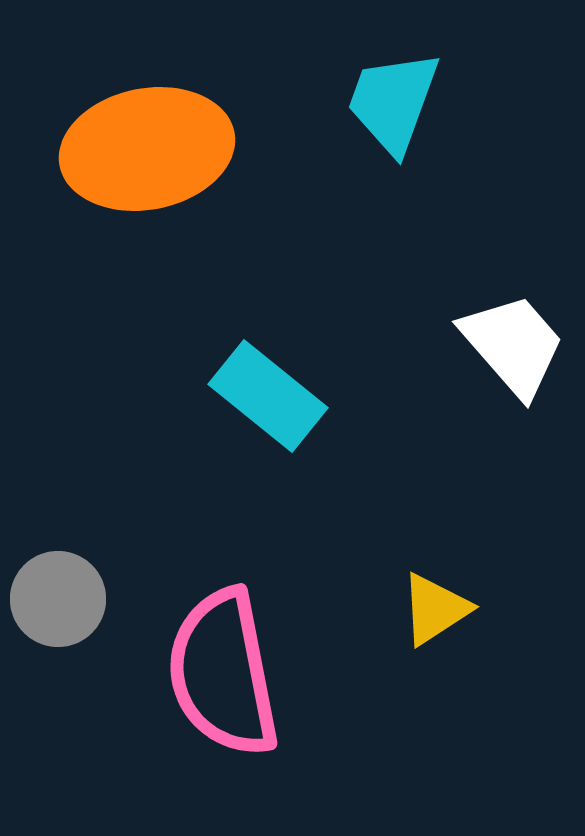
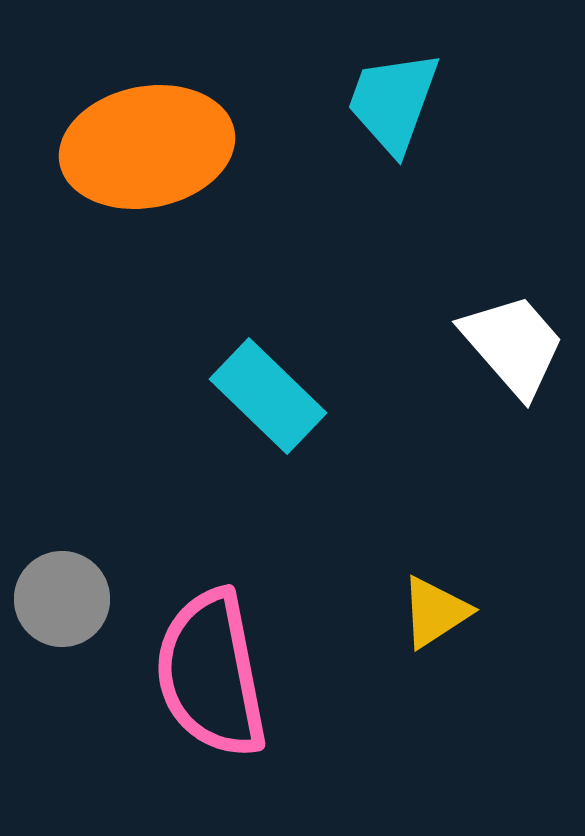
orange ellipse: moved 2 px up
cyan rectangle: rotated 5 degrees clockwise
gray circle: moved 4 px right
yellow triangle: moved 3 px down
pink semicircle: moved 12 px left, 1 px down
